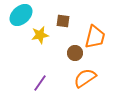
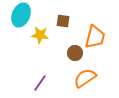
cyan ellipse: rotated 25 degrees counterclockwise
yellow star: rotated 18 degrees clockwise
